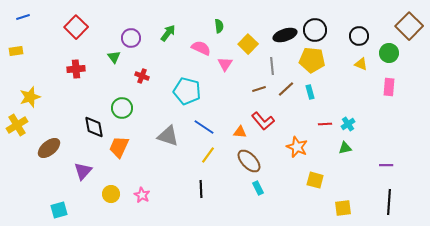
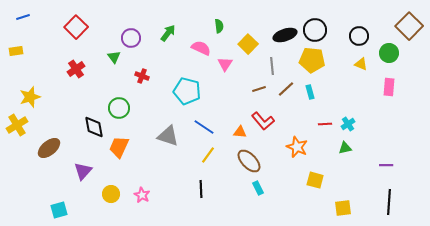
red cross at (76, 69): rotated 30 degrees counterclockwise
green circle at (122, 108): moved 3 px left
